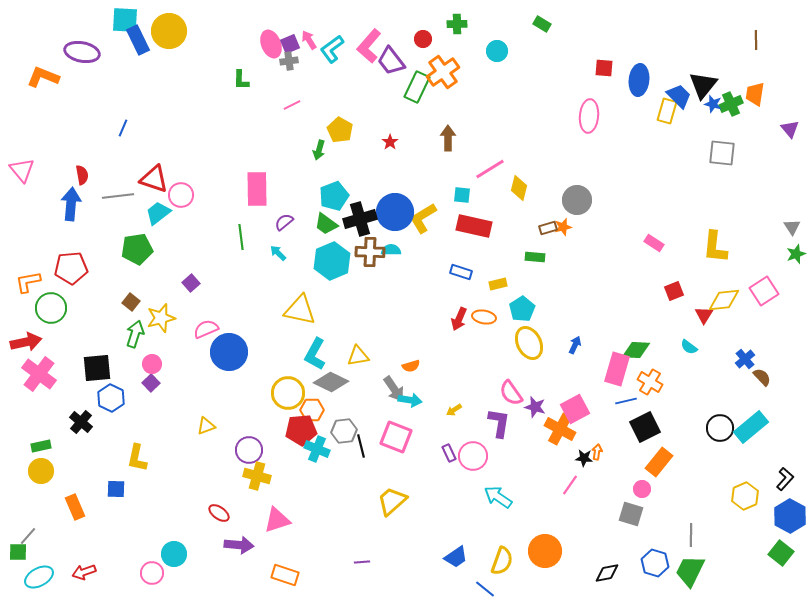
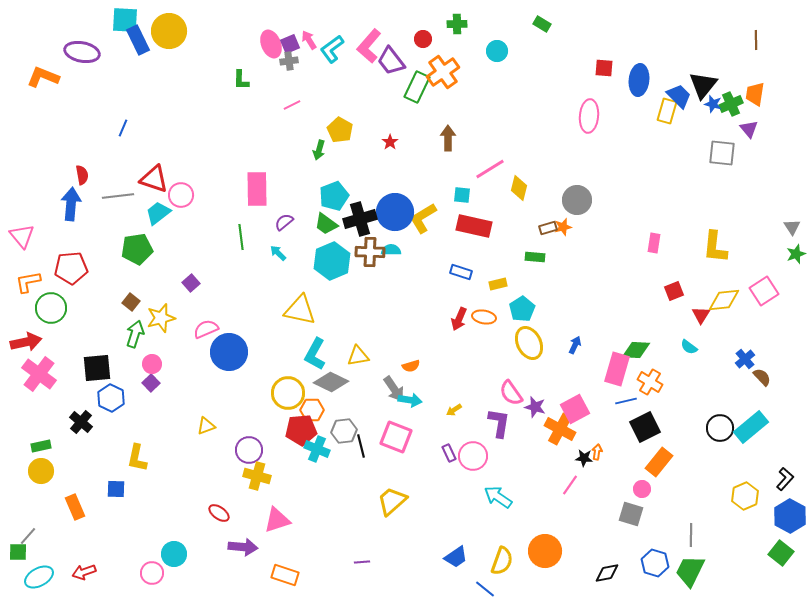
purple triangle at (790, 129): moved 41 px left
pink triangle at (22, 170): moved 66 px down
pink rectangle at (654, 243): rotated 66 degrees clockwise
red triangle at (704, 315): moved 3 px left
purple arrow at (239, 545): moved 4 px right, 2 px down
